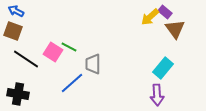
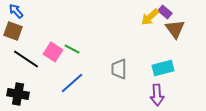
blue arrow: rotated 21 degrees clockwise
green line: moved 3 px right, 2 px down
gray trapezoid: moved 26 px right, 5 px down
cyan rectangle: rotated 35 degrees clockwise
